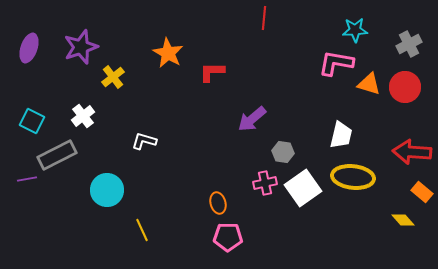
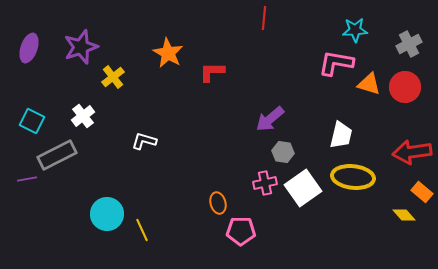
purple arrow: moved 18 px right
red arrow: rotated 12 degrees counterclockwise
cyan circle: moved 24 px down
yellow diamond: moved 1 px right, 5 px up
pink pentagon: moved 13 px right, 6 px up
